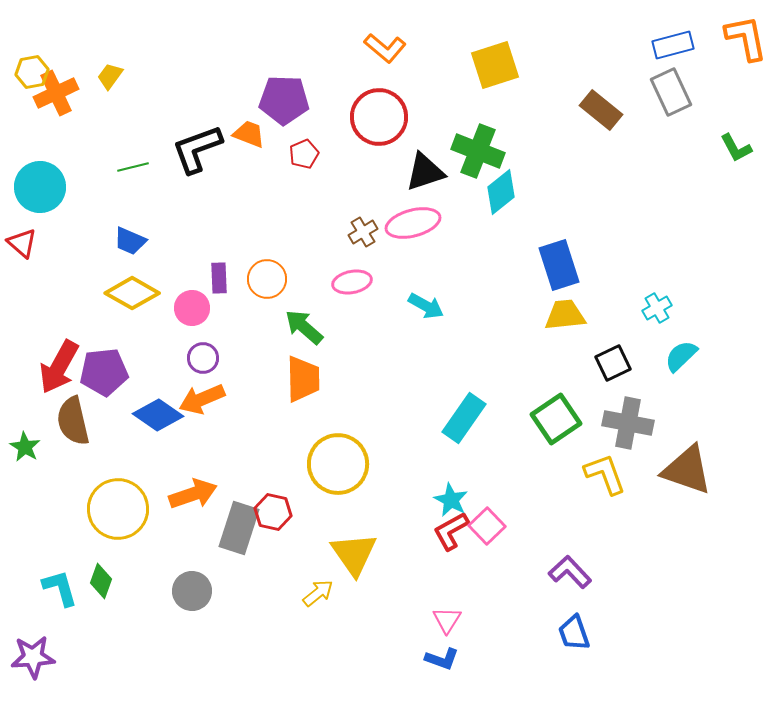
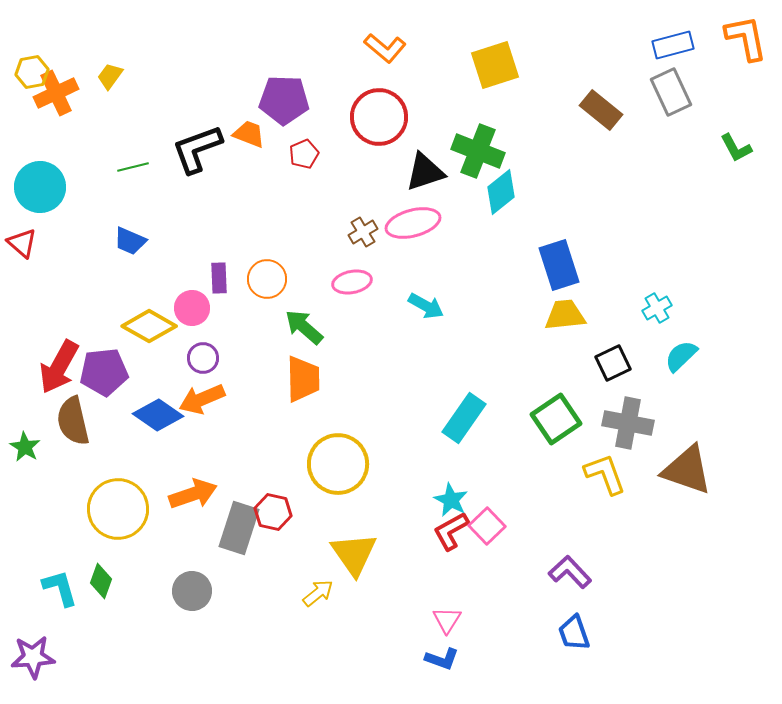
yellow diamond at (132, 293): moved 17 px right, 33 px down
